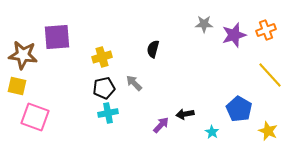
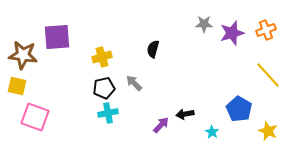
purple star: moved 2 px left, 2 px up
yellow line: moved 2 px left
